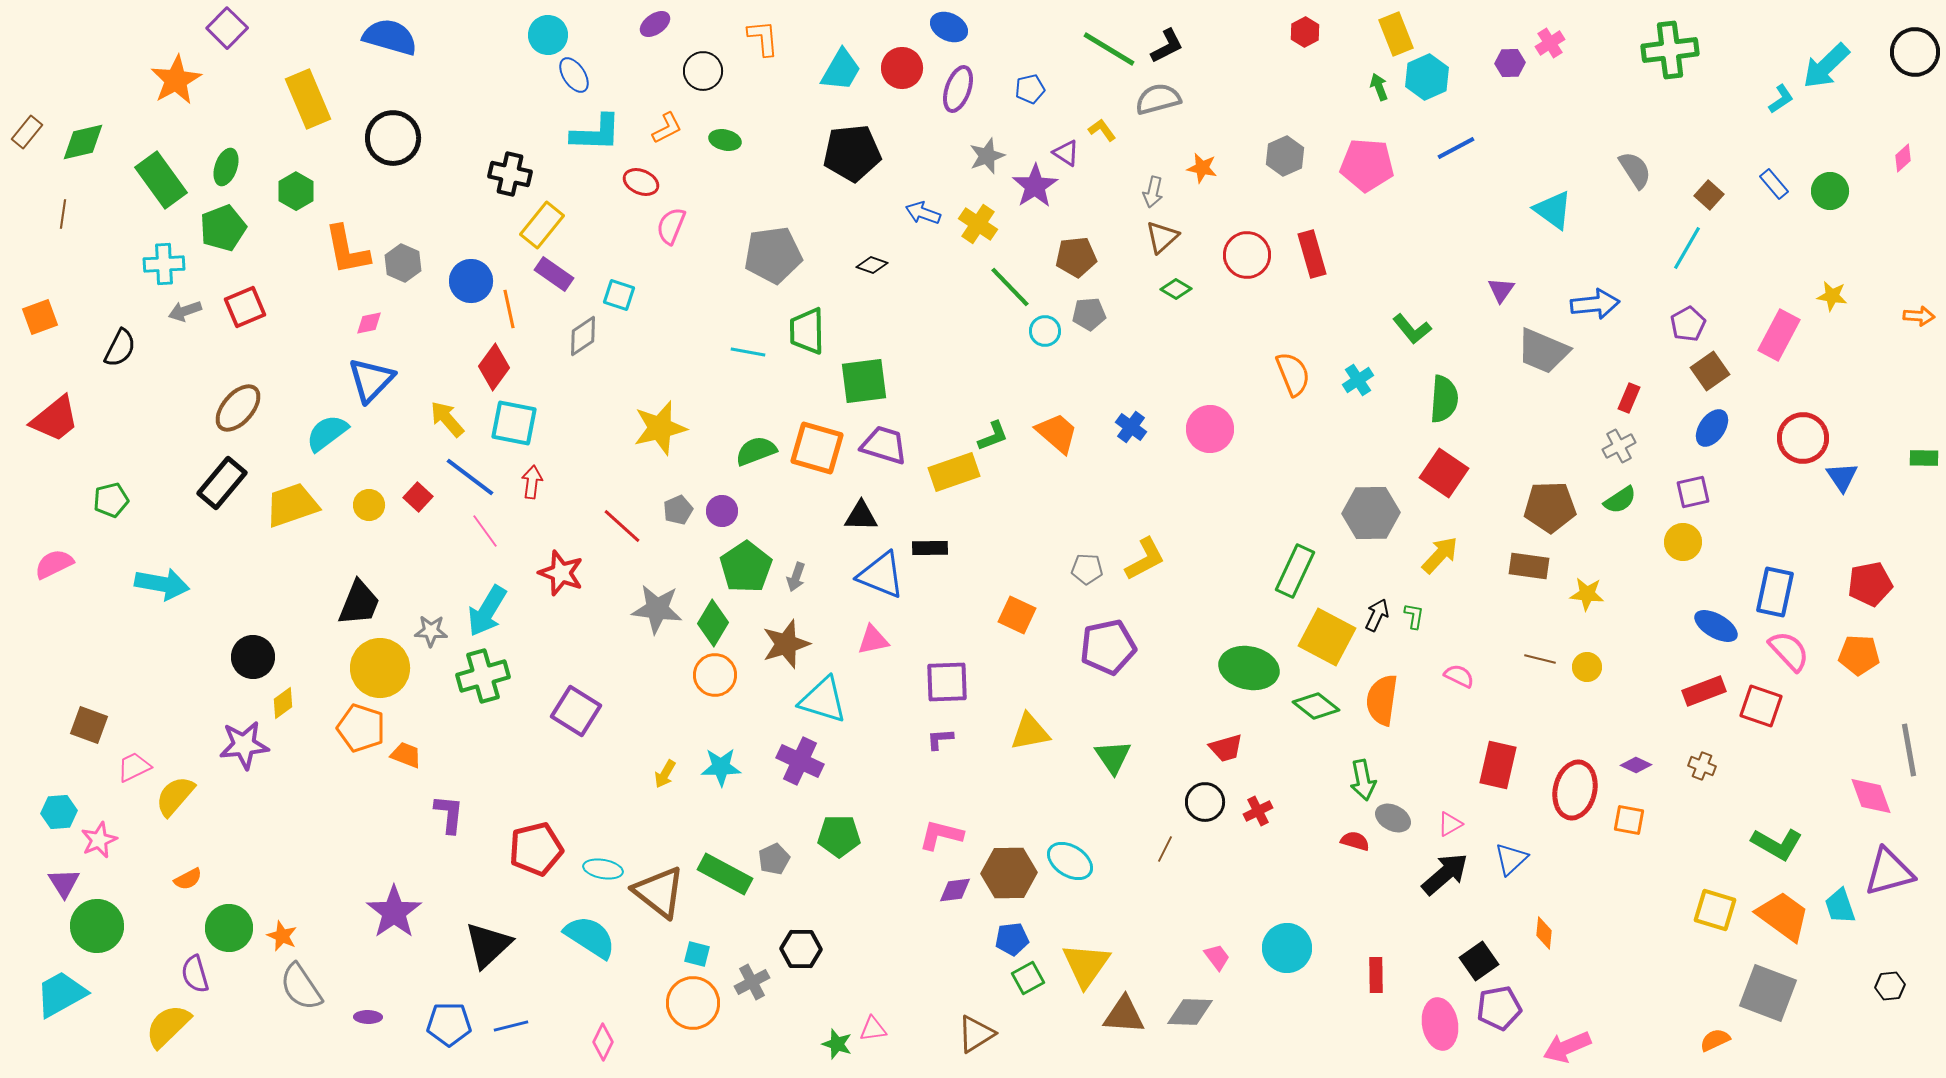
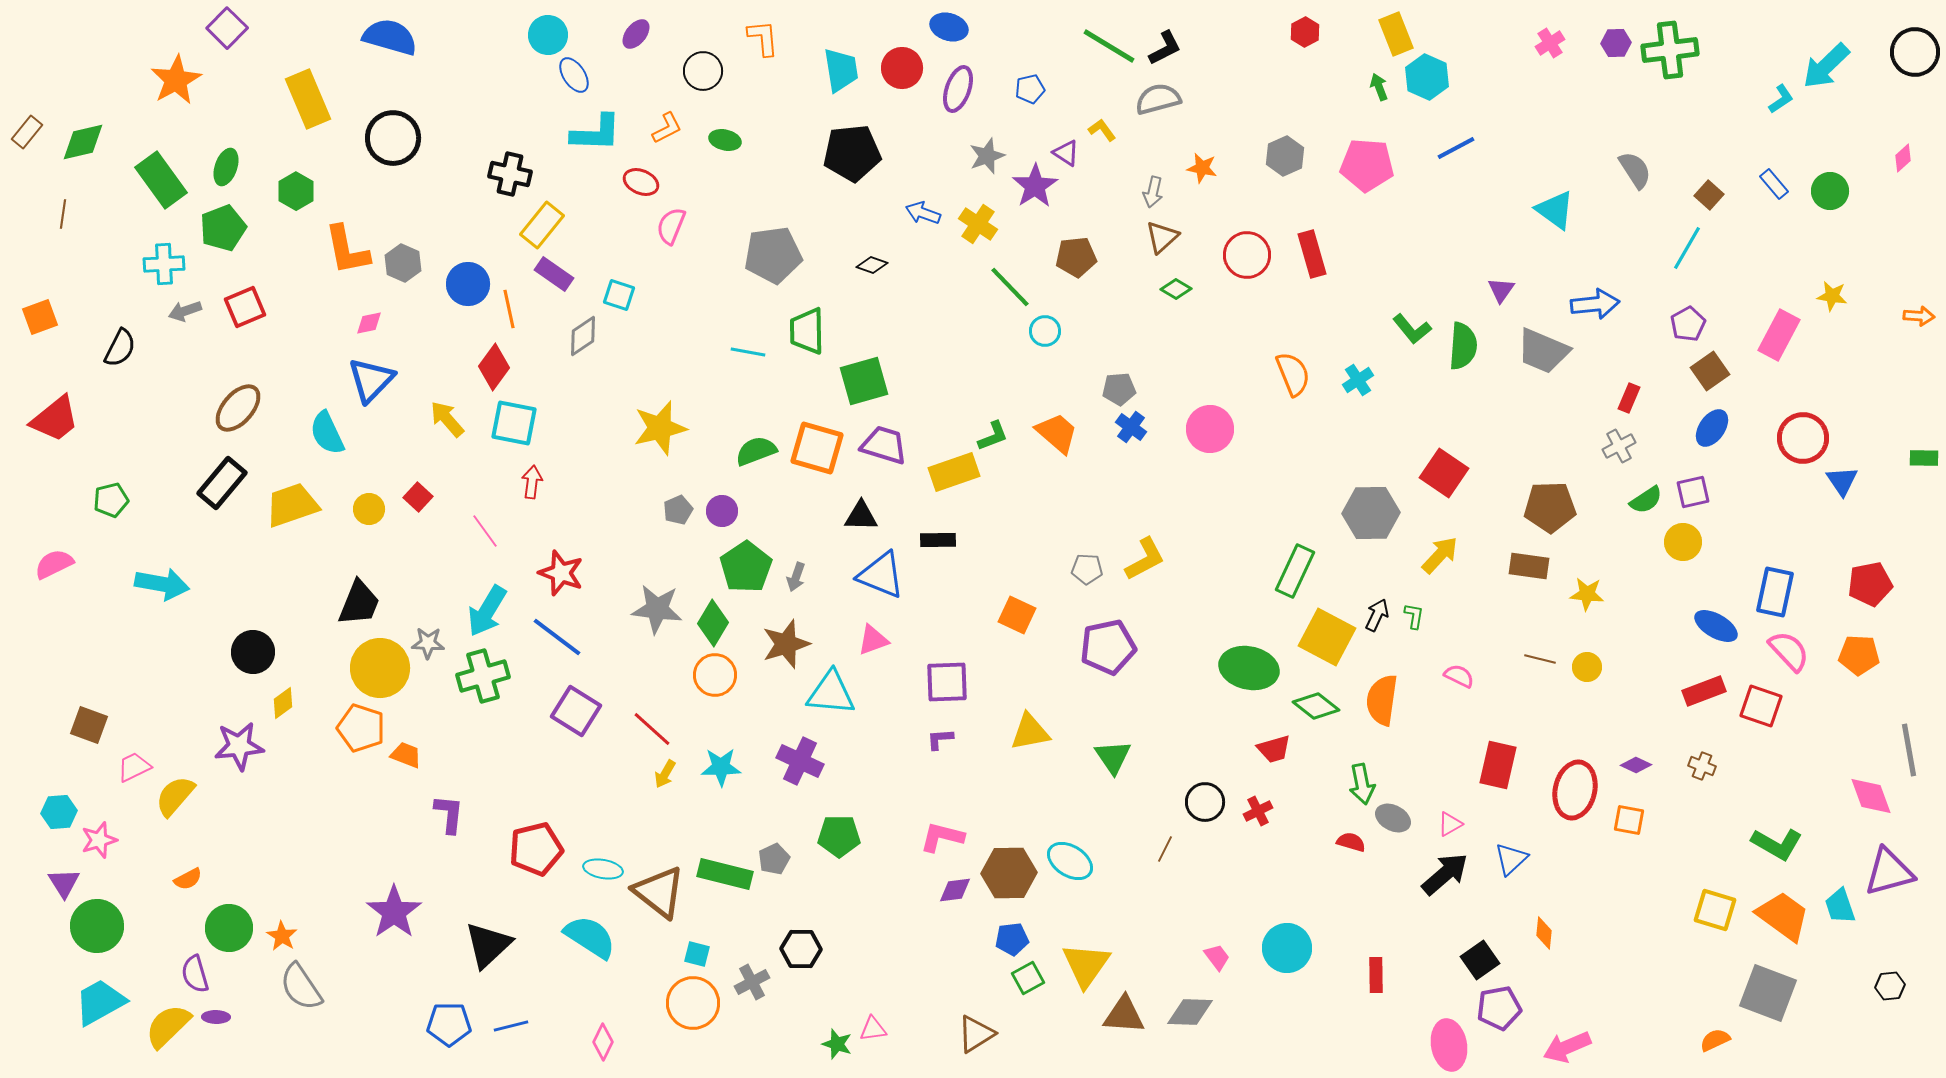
purple ellipse at (655, 24): moved 19 px left, 10 px down; rotated 16 degrees counterclockwise
blue ellipse at (949, 27): rotated 9 degrees counterclockwise
black L-shape at (1167, 46): moved 2 px left, 2 px down
green line at (1109, 49): moved 3 px up
purple hexagon at (1510, 63): moved 106 px right, 20 px up
cyan trapezoid at (841, 70): rotated 39 degrees counterclockwise
cyan hexagon at (1427, 77): rotated 12 degrees counterclockwise
cyan triangle at (1553, 210): moved 2 px right
blue circle at (471, 281): moved 3 px left, 3 px down
gray pentagon at (1089, 314): moved 30 px right, 75 px down
green square at (864, 381): rotated 9 degrees counterclockwise
green semicircle at (1444, 399): moved 19 px right, 53 px up
cyan semicircle at (327, 433): rotated 78 degrees counterclockwise
blue line at (470, 477): moved 87 px right, 160 px down
blue triangle at (1842, 477): moved 4 px down
green semicircle at (1620, 500): moved 26 px right
yellow circle at (369, 505): moved 4 px down
red line at (622, 526): moved 30 px right, 203 px down
black rectangle at (930, 548): moved 8 px right, 8 px up
gray star at (431, 631): moved 3 px left, 12 px down
pink triangle at (873, 640): rotated 8 degrees counterclockwise
black circle at (253, 657): moved 5 px up
cyan triangle at (823, 700): moved 8 px right, 7 px up; rotated 12 degrees counterclockwise
purple star at (244, 745): moved 5 px left, 1 px down
red trapezoid at (1226, 748): moved 48 px right, 1 px down
green arrow at (1363, 780): moved 1 px left, 4 px down
pink L-shape at (941, 835): moved 1 px right, 2 px down
pink star at (99, 840): rotated 6 degrees clockwise
red semicircle at (1355, 841): moved 4 px left, 1 px down
green rectangle at (725, 874): rotated 14 degrees counterclockwise
orange star at (282, 936): rotated 8 degrees clockwise
black square at (1479, 961): moved 1 px right, 1 px up
cyan trapezoid at (61, 994): moved 39 px right, 8 px down
purple ellipse at (368, 1017): moved 152 px left
pink ellipse at (1440, 1024): moved 9 px right, 21 px down
